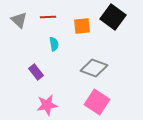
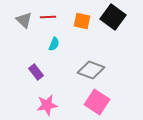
gray triangle: moved 5 px right
orange square: moved 5 px up; rotated 18 degrees clockwise
cyan semicircle: rotated 32 degrees clockwise
gray diamond: moved 3 px left, 2 px down
